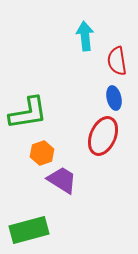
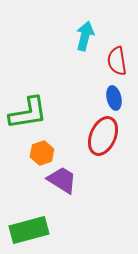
cyan arrow: rotated 20 degrees clockwise
